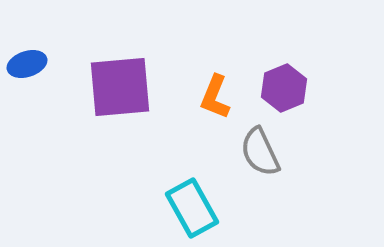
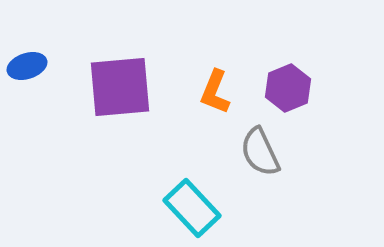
blue ellipse: moved 2 px down
purple hexagon: moved 4 px right
orange L-shape: moved 5 px up
cyan rectangle: rotated 14 degrees counterclockwise
